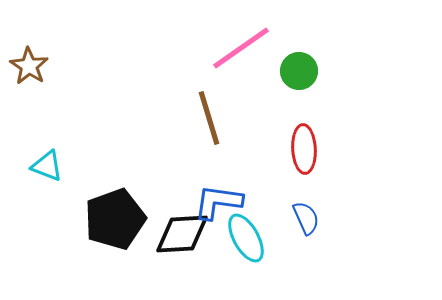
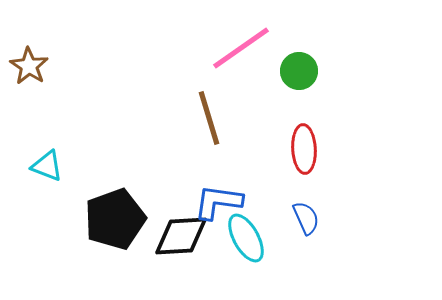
black diamond: moved 1 px left, 2 px down
